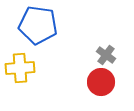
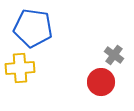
blue pentagon: moved 5 px left, 3 px down
gray cross: moved 8 px right
